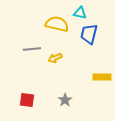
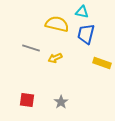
cyan triangle: moved 2 px right, 1 px up
blue trapezoid: moved 3 px left
gray line: moved 1 px left, 1 px up; rotated 24 degrees clockwise
yellow rectangle: moved 14 px up; rotated 18 degrees clockwise
gray star: moved 4 px left, 2 px down
